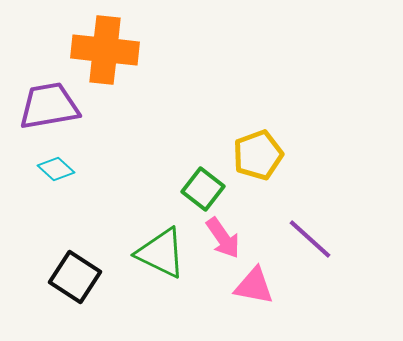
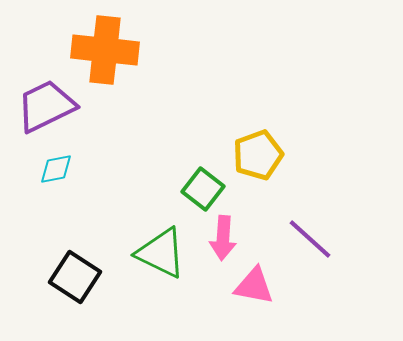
purple trapezoid: moved 3 px left; rotated 16 degrees counterclockwise
cyan diamond: rotated 54 degrees counterclockwise
pink arrow: rotated 39 degrees clockwise
